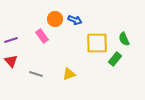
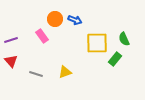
yellow triangle: moved 4 px left, 2 px up
